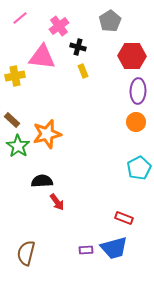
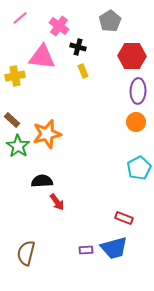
pink cross: rotated 18 degrees counterclockwise
